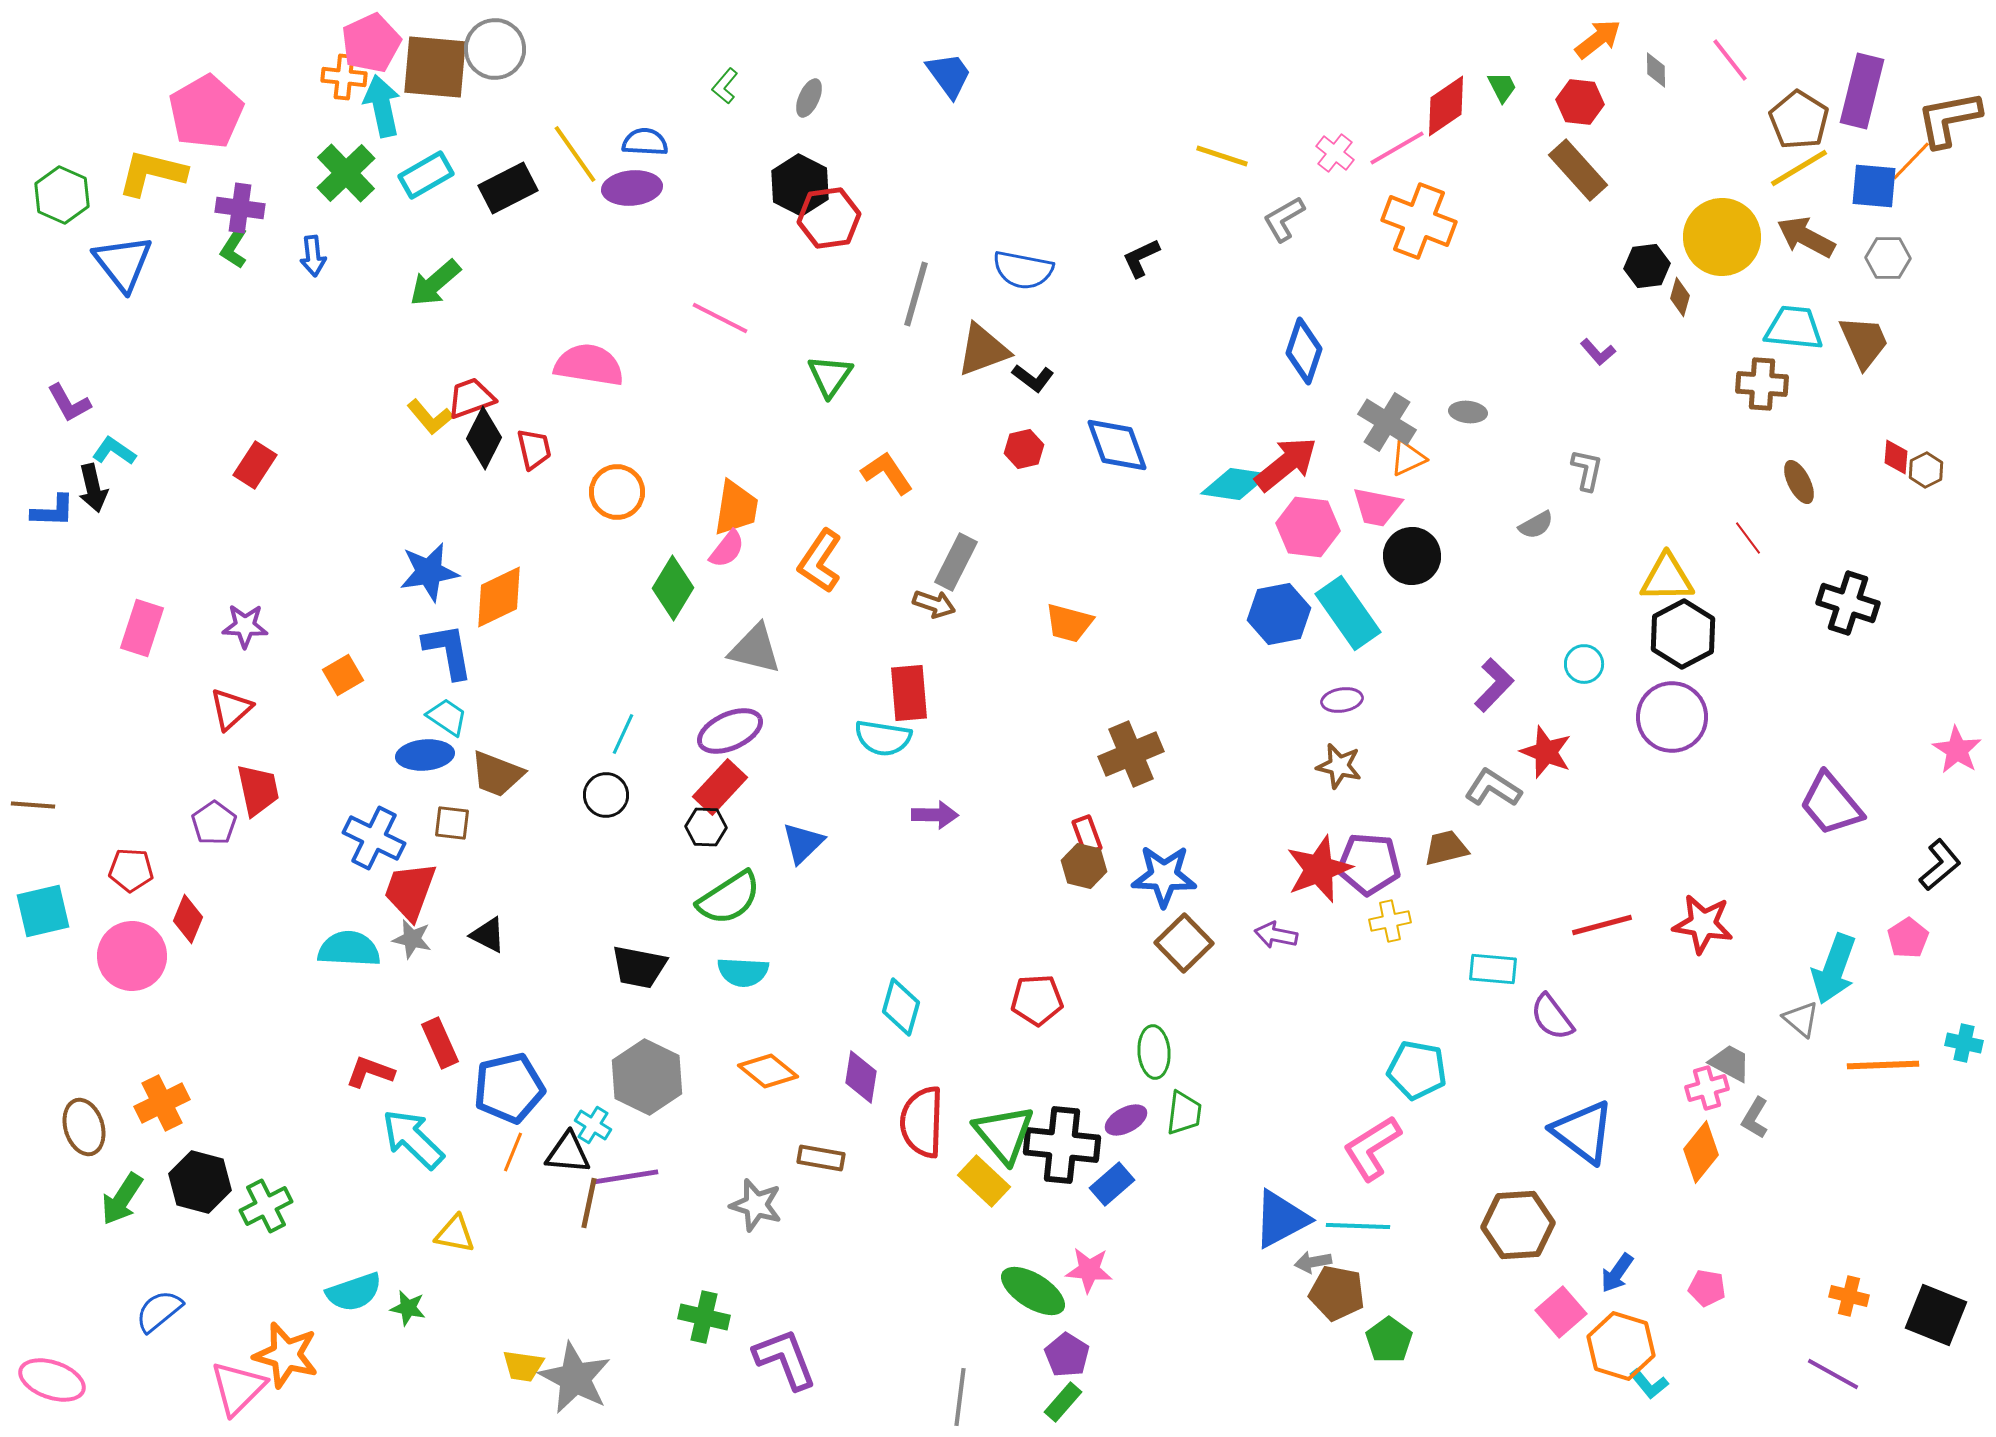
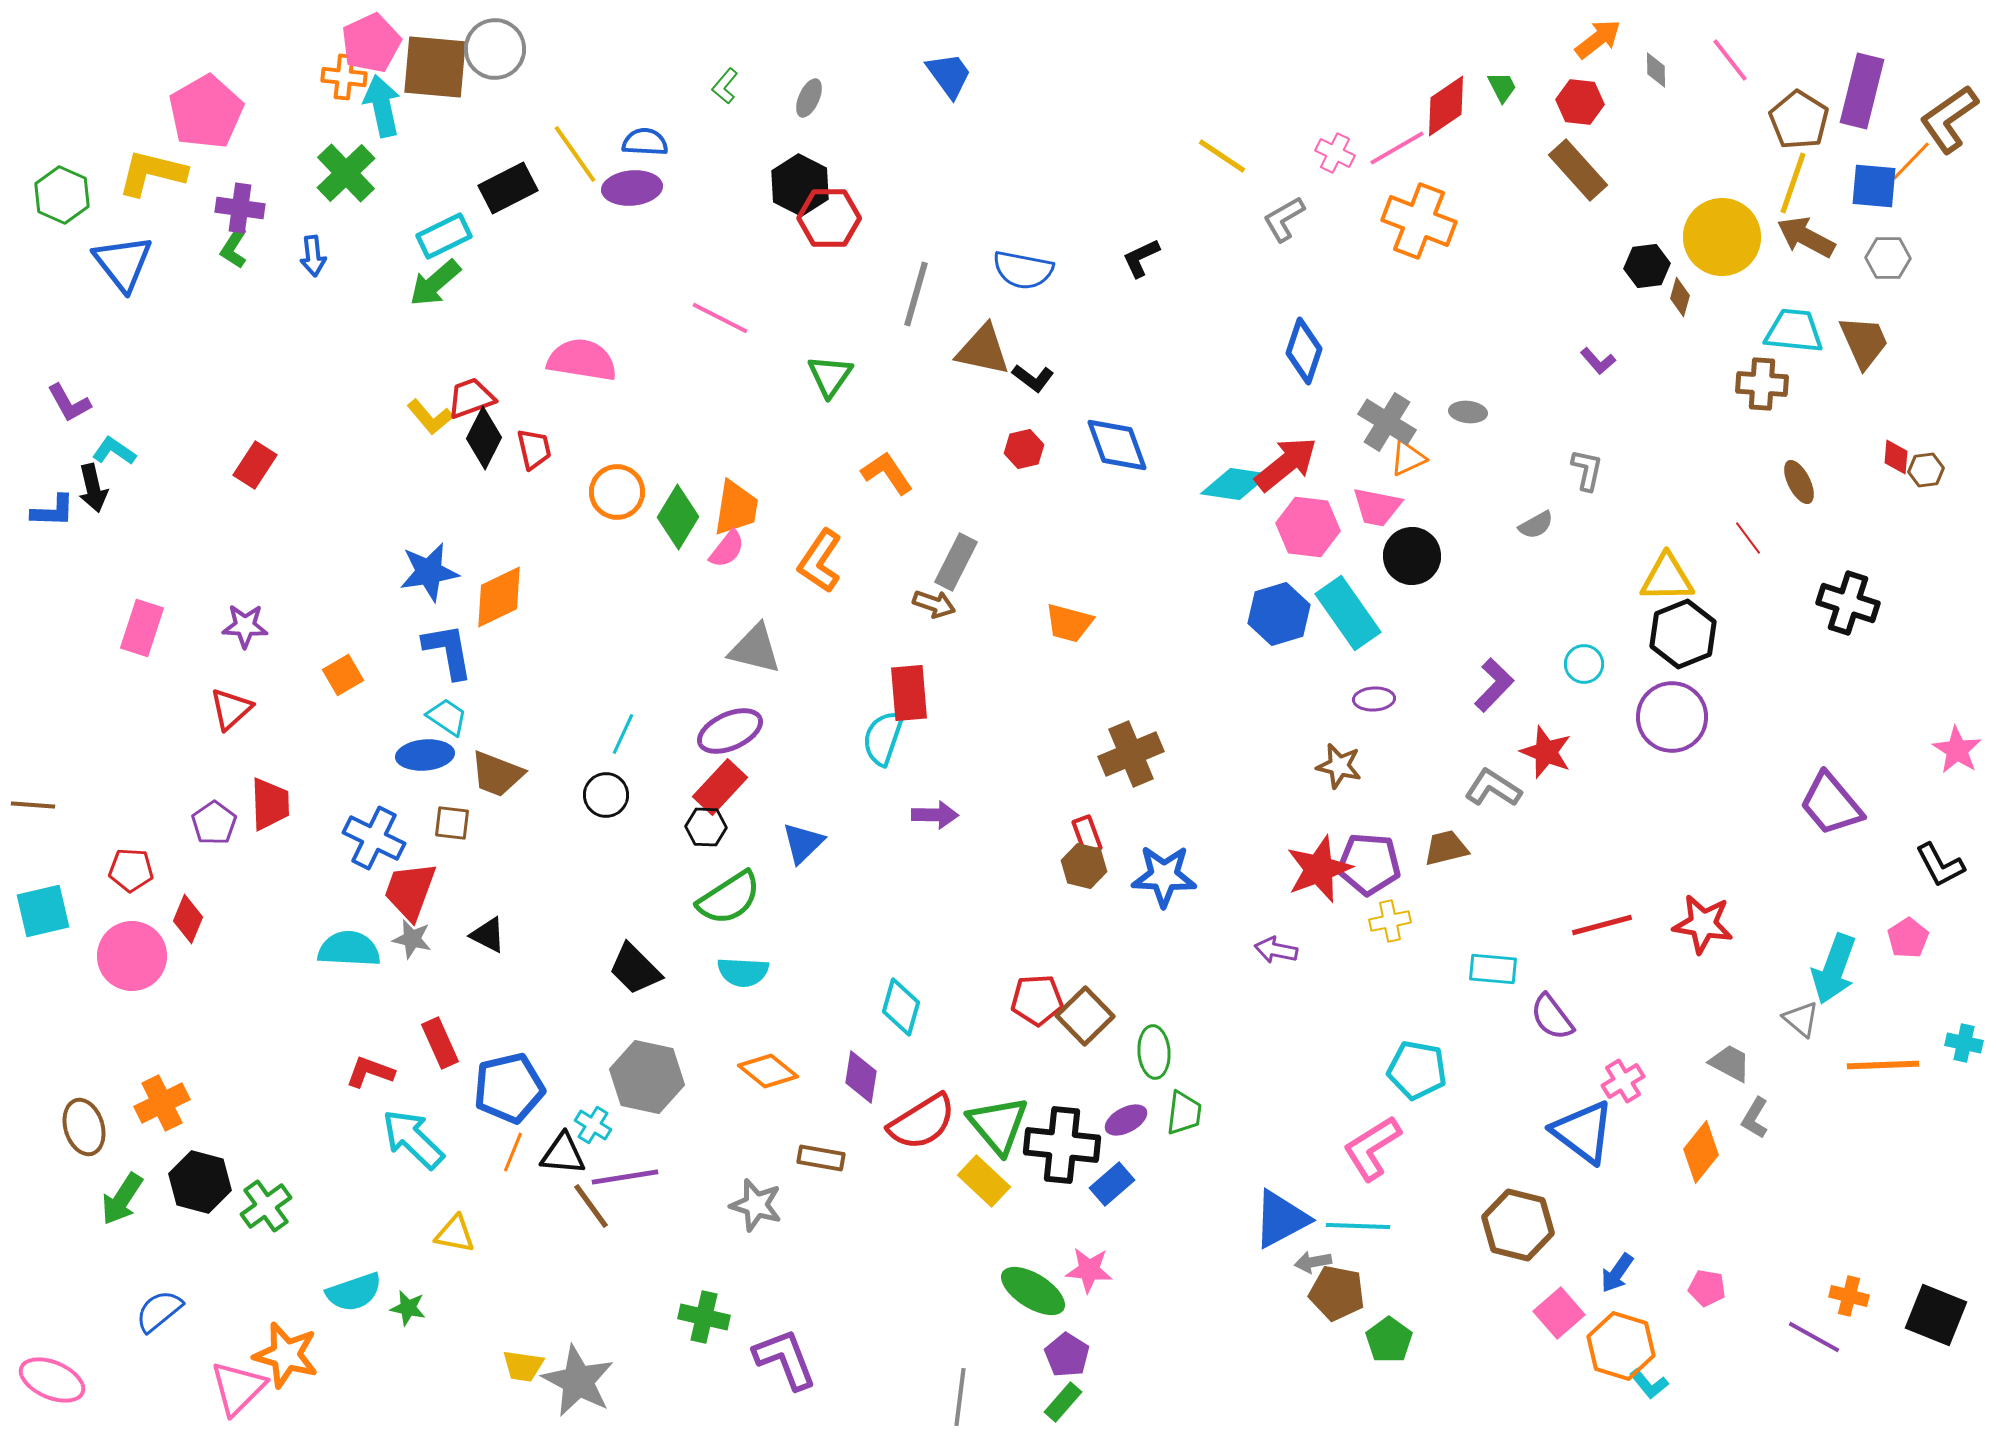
brown L-shape at (1949, 119): rotated 24 degrees counterclockwise
pink cross at (1335, 153): rotated 12 degrees counterclockwise
yellow line at (1222, 156): rotated 16 degrees clockwise
yellow line at (1799, 168): moved 6 px left, 15 px down; rotated 40 degrees counterclockwise
cyan rectangle at (426, 175): moved 18 px right, 61 px down; rotated 4 degrees clockwise
red hexagon at (829, 218): rotated 8 degrees clockwise
cyan trapezoid at (1794, 328): moved 3 px down
brown triangle at (983, 350): rotated 32 degrees clockwise
purple L-shape at (1598, 352): moved 9 px down
pink semicircle at (589, 365): moved 7 px left, 5 px up
brown hexagon at (1926, 470): rotated 20 degrees clockwise
green diamond at (673, 588): moved 5 px right, 71 px up
blue hexagon at (1279, 614): rotated 6 degrees counterclockwise
black hexagon at (1683, 634): rotated 6 degrees clockwise
purple ellipse at (1342, 700): moved 32 px right, 1 px up; rotated 6 degrees clockwise
cyan semicircle at (883, 738): rotated 100 degrees clockwise
red trapezoid at (258, 790): moved 12 px right, 14 px down; rotated 10 degrees clockwise
black L-shape at (1940, 865): rotated 102 degrees clockwise
purple arrow at (1276, 935): moved 15 px down
brown square at (1184, 943): moved 99 px left, 73 px down
black trapezoid at (639, 967): moved 4 px left, 2 px down; rotated 34 degrees clockwise
gray hexagon at (647, 1077): rotated 14 degrees counterclockwise
pink cross at (1707, 1088): moved 84 px left, 7 px up; rotated 15 degrees counterclockwise
red semicircle at (922, 1122): rotated 124 degrees counterclockwise
green triangle at (1004, 1134): moved 6 px left, 9 px up
black triangle at (568, 1153): moved 5 px left, 1 px down
brown line at (589, 1203): moved 2 px right, 3 px down; rotated 48 degrees counterclockwise
green cross at (266, 1206): rotated 9 degrees counterclockwise
brown hexagon at (1518, 1225): rotated 18 degrees clockwise
pink square at (1561, 1312): moved 2 px left, 1 px down
purple line at (1833, 1374): moved 19 px left, 37 px up
gray star at (575, 1378): moved 3 px right, 3 px down
pink ellipse at (52, 1380): rotated 4 degrees clockwise
